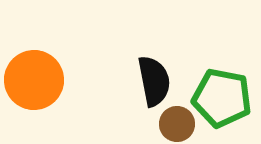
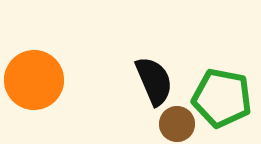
black semicircle: rotated 12 degrees counterclockwise
